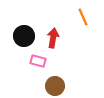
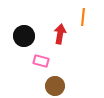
orange line: rotated 30 degrees clockwise
red arrow: moved 7 px right, 4 px up
pink rectangle: moved 3 px right
